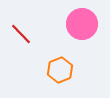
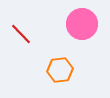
orange hexagon: rotated 15 degrees clockwise
